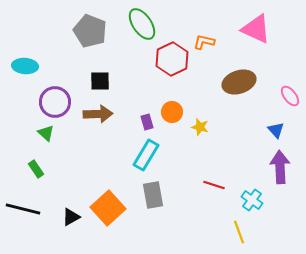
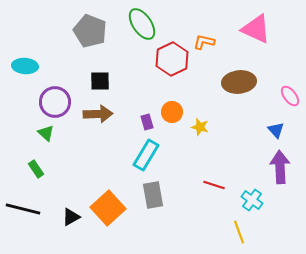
brown ellipse: rotated 12 degrees clockwise
